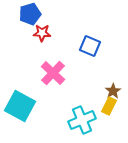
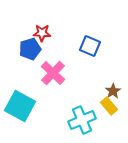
blue pentagon: moved 35 px down
yellow rectangle: rotated 66 degrees counterclockwise
